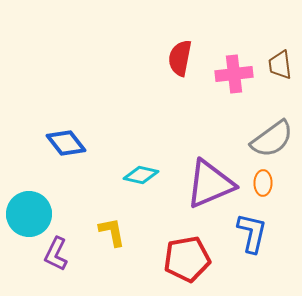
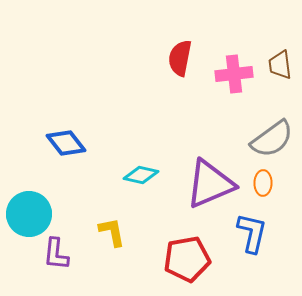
purple L-shape: rotated 20 degrees counterclockwise
